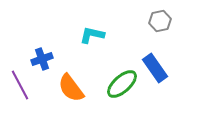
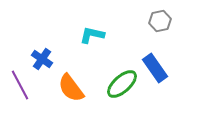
blue cross: rotated 35 degrees counterclockwise
